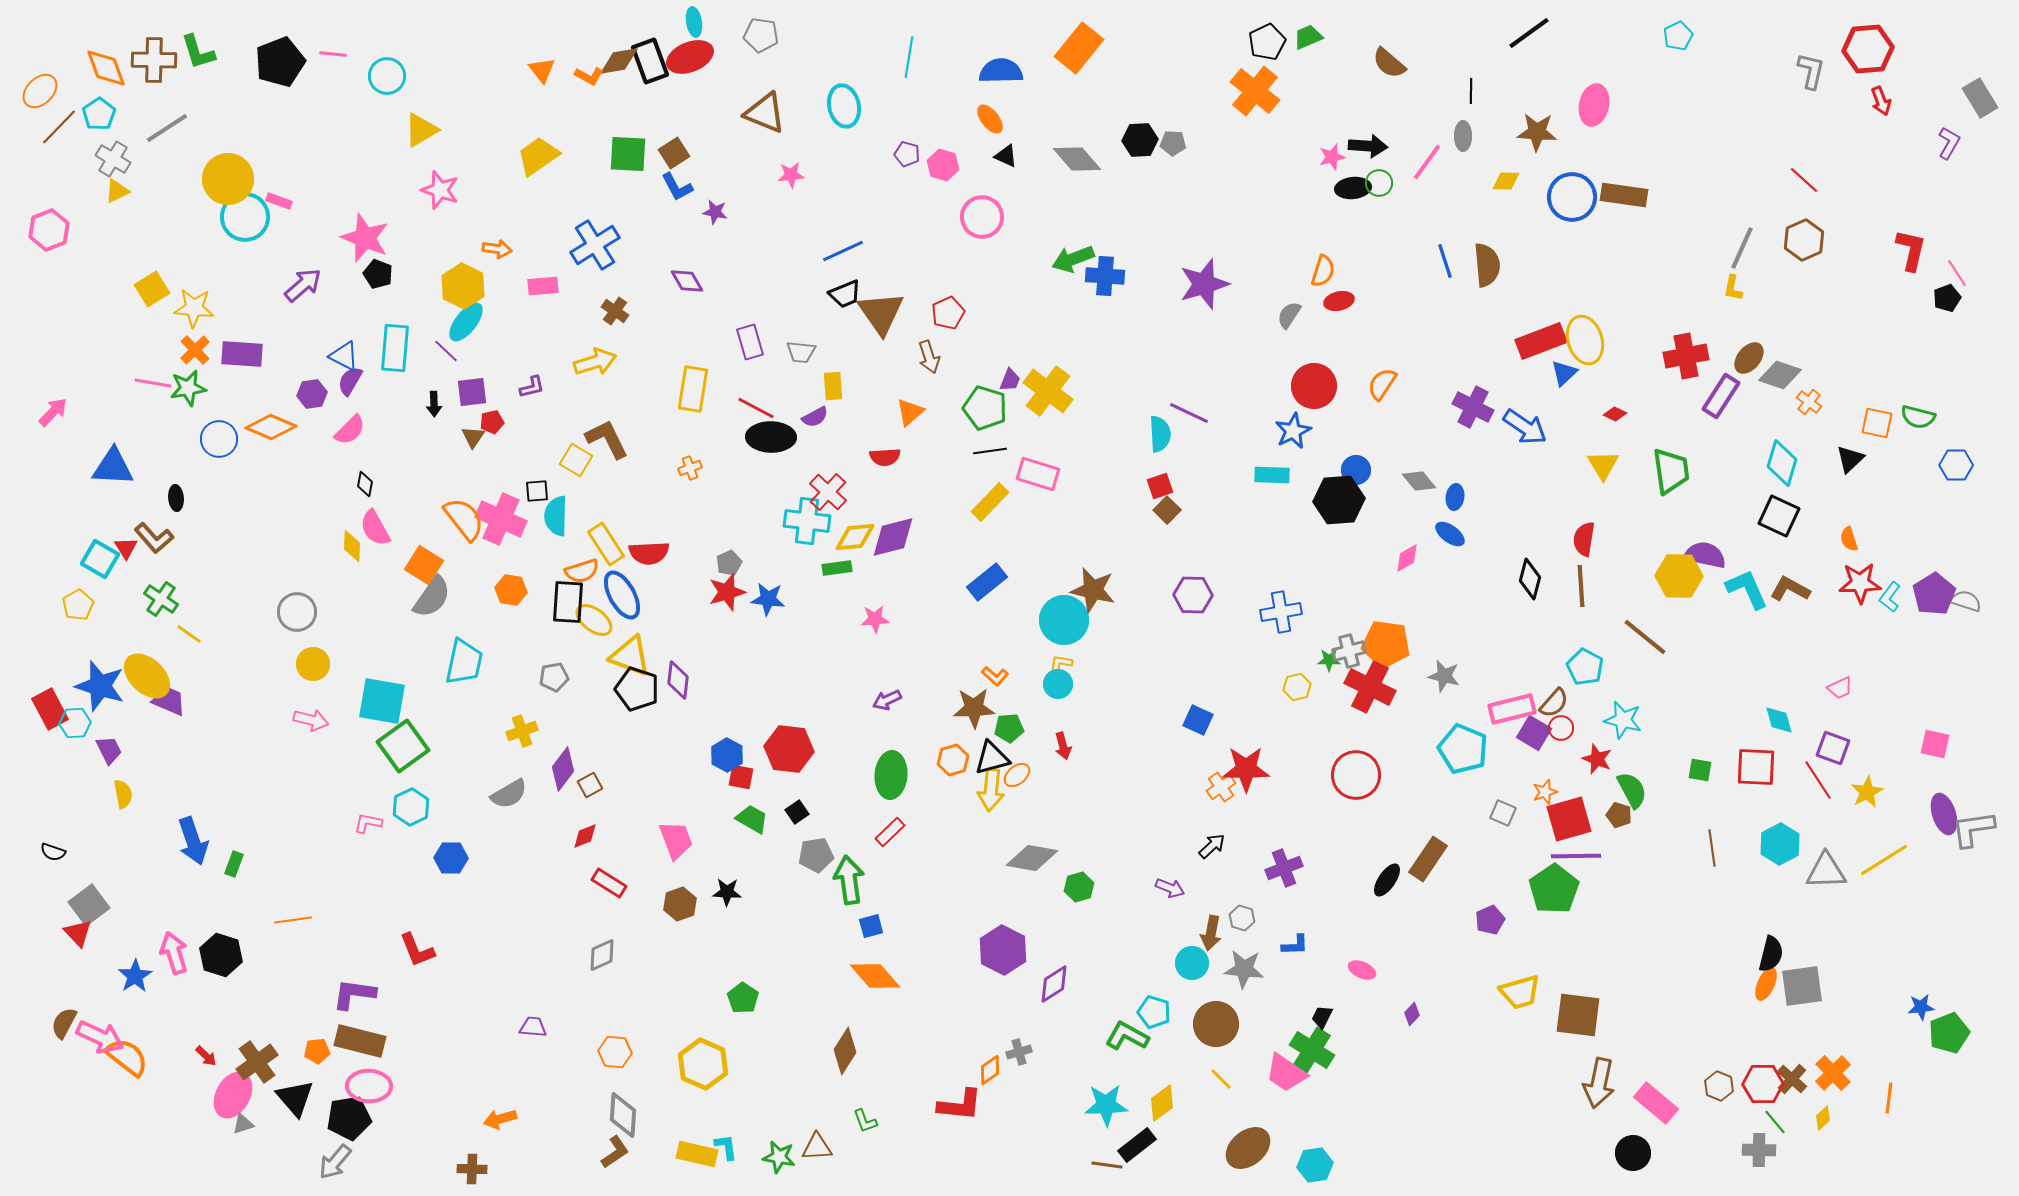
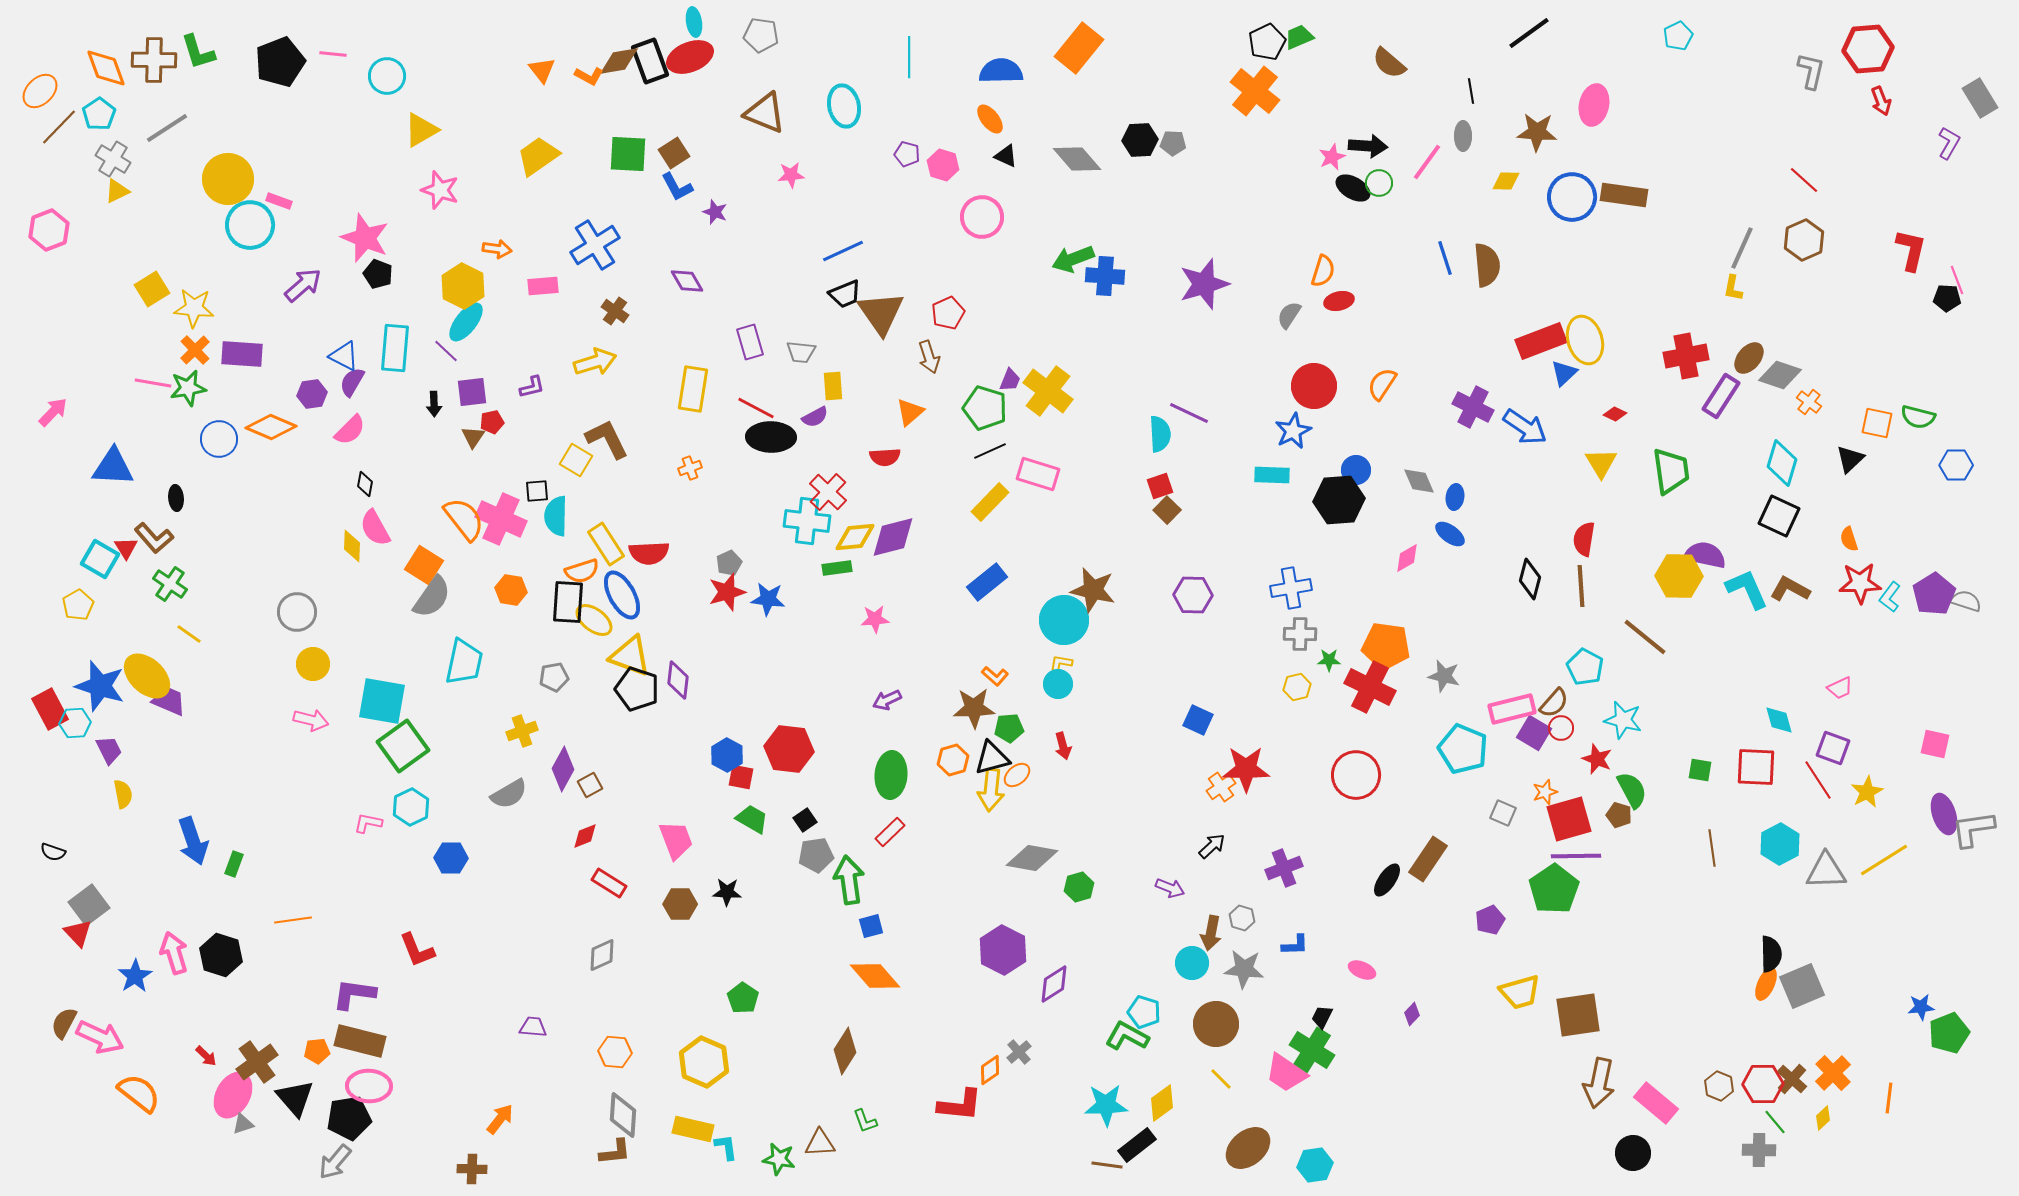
green trapezoid at (1308, 37): moved 9 px left
cyan line at (909, 57): rotated 9 degrees counterclockwise
black line at (1471, 91): rotated 10 degrees counterclockwise
pink star at (1332, 157): rotated 8 degrees counterclockwise
black ellipse at (1353, 188): rotated 36 degrees clockwise
purple star at (715, 212): rotated 10 degrees clockwise
cyan circle at (245, 217): moved 5 px right, 8 px down
blue line at (1445, 261): moved 3 px up
pink line at (1957, 273): moved 7 px down; rotated 12 degrees clockwise
black pentagon at (1947, 298): rotated 24 degrees clockwise
purple semicircle at (350, 381): moved 2 px right, 1 px down
black line at (990, 451): rotated 16 degrees counterclockwise
yellow triangle at (1603, 465): moved 2 px left, 2 px up
gray diamond at (1419, 481): rotated 16 degrees clockwise
green cross at (161, 599): moved 9 px right, 15 px up
blue cross at (1281, 612): moved 10 px right, 24 px up
orange pentagon at (1386, 644): moved 2 px down
gray cross at (1349, 651): moved 49 px left, 17 px up; rotated 16 degrees clockwise
purple diamond at (563, 769): rotated 9 degrees counterclockwise
black square at (797, 812): moved 8 px right, 8 px down
brown hexagon at (680, 904): rotated 20 degrees clockwise
black semicircle at (1771, 954): rotated 15 degrees counterclockwise
gray square at (1802, 986): rotated 15 degrees counterclockwise
cyan pentagon at (1154, 1012): moved 10 px left
brown square at (1578, 1015): rotated 15 degrees counterclockwise
gray cross at (1019, 1052): rotated 25 degrees counterclockwise
orange semicircle at (127, 1057): moved 12 px right, 36 px down
yellow hexagon at (703, 1064): moved 1 px right, 2 px up
orange arrow at (500, 1119): rotated 144 degrees clockwise
brown triangle at (817, 1147): moved 3 px right, 4 px up
brown L-shape at (615, 1152): rotated 28 degrees clockwise
yellow rectangle at (697, 1154): moved 4 px left, 25 px up
green star at (779, 1157): moved 2 px down
